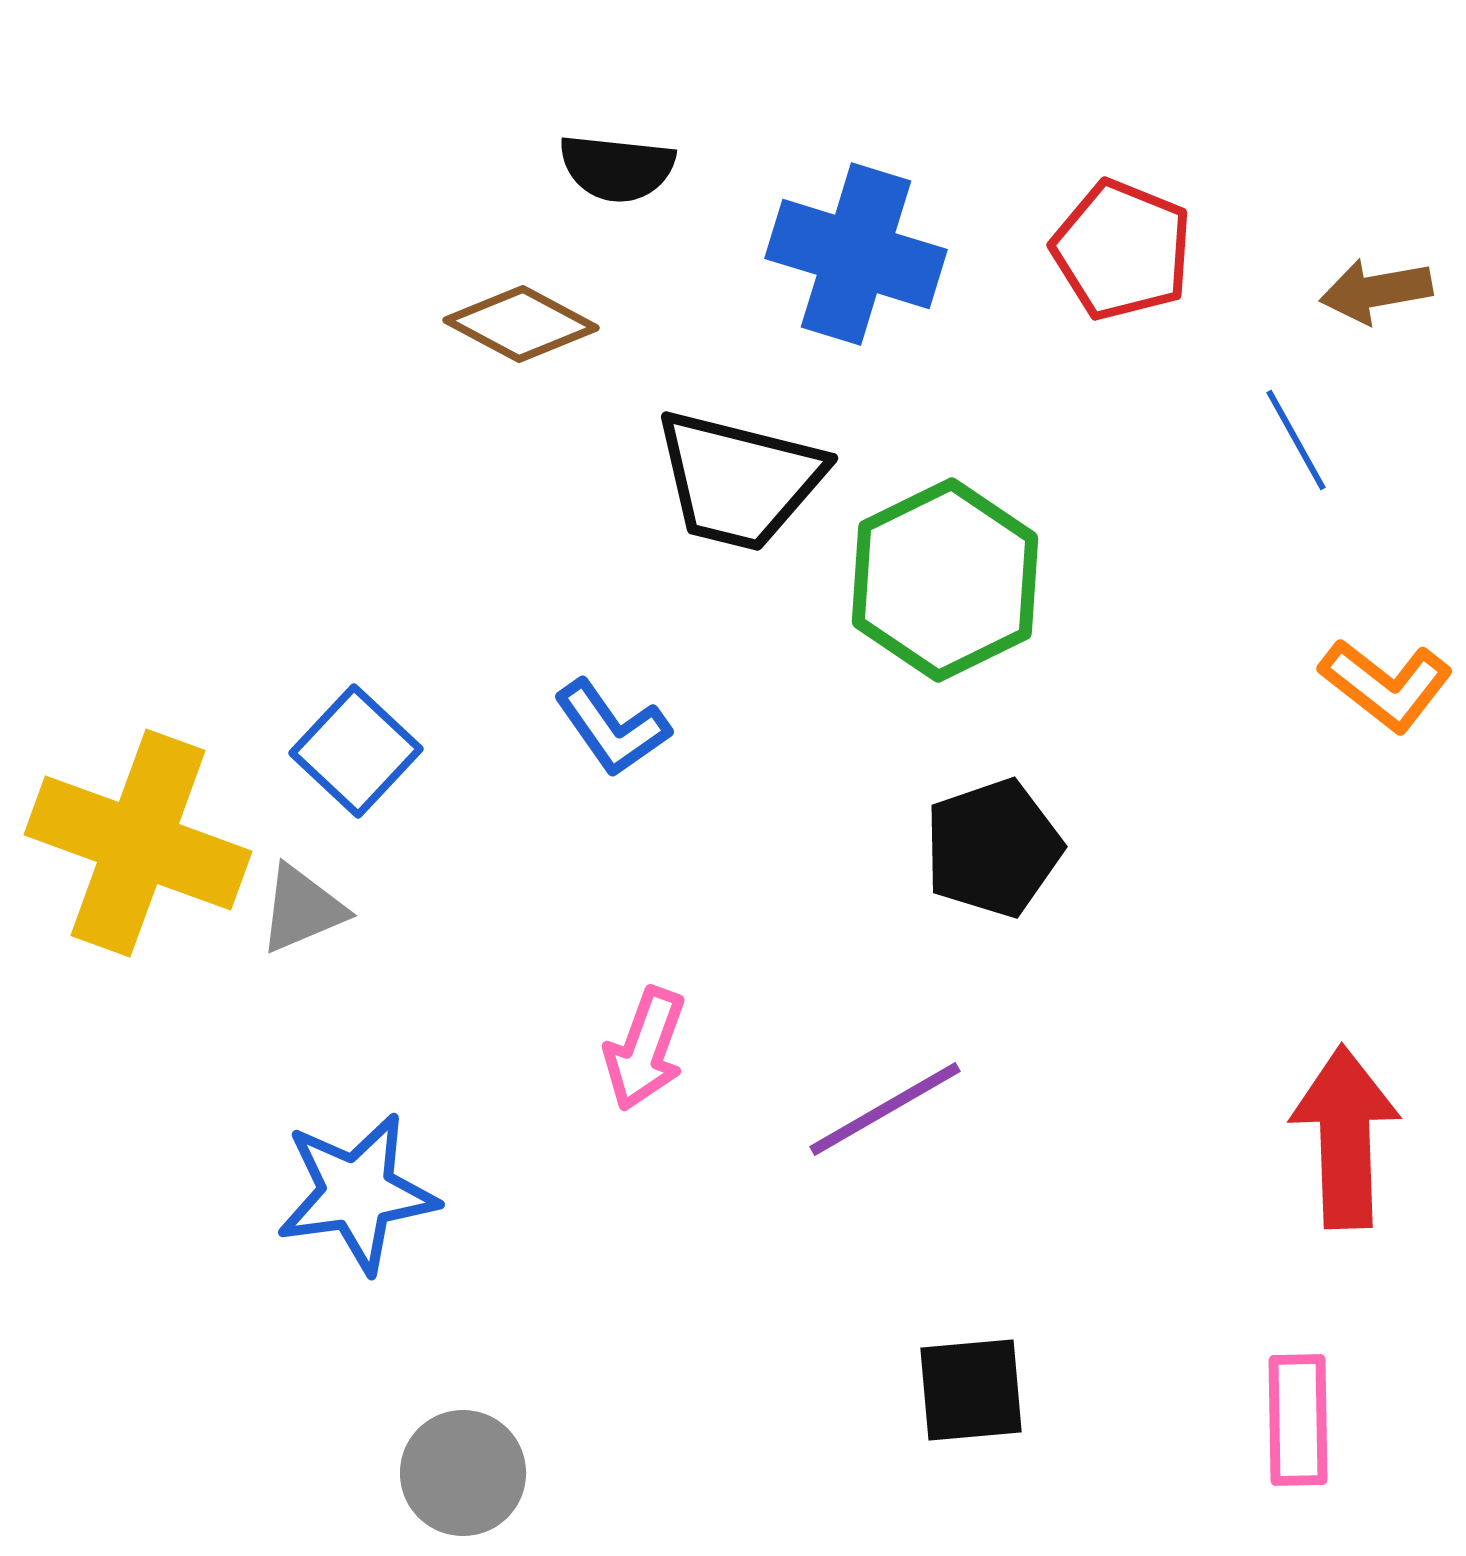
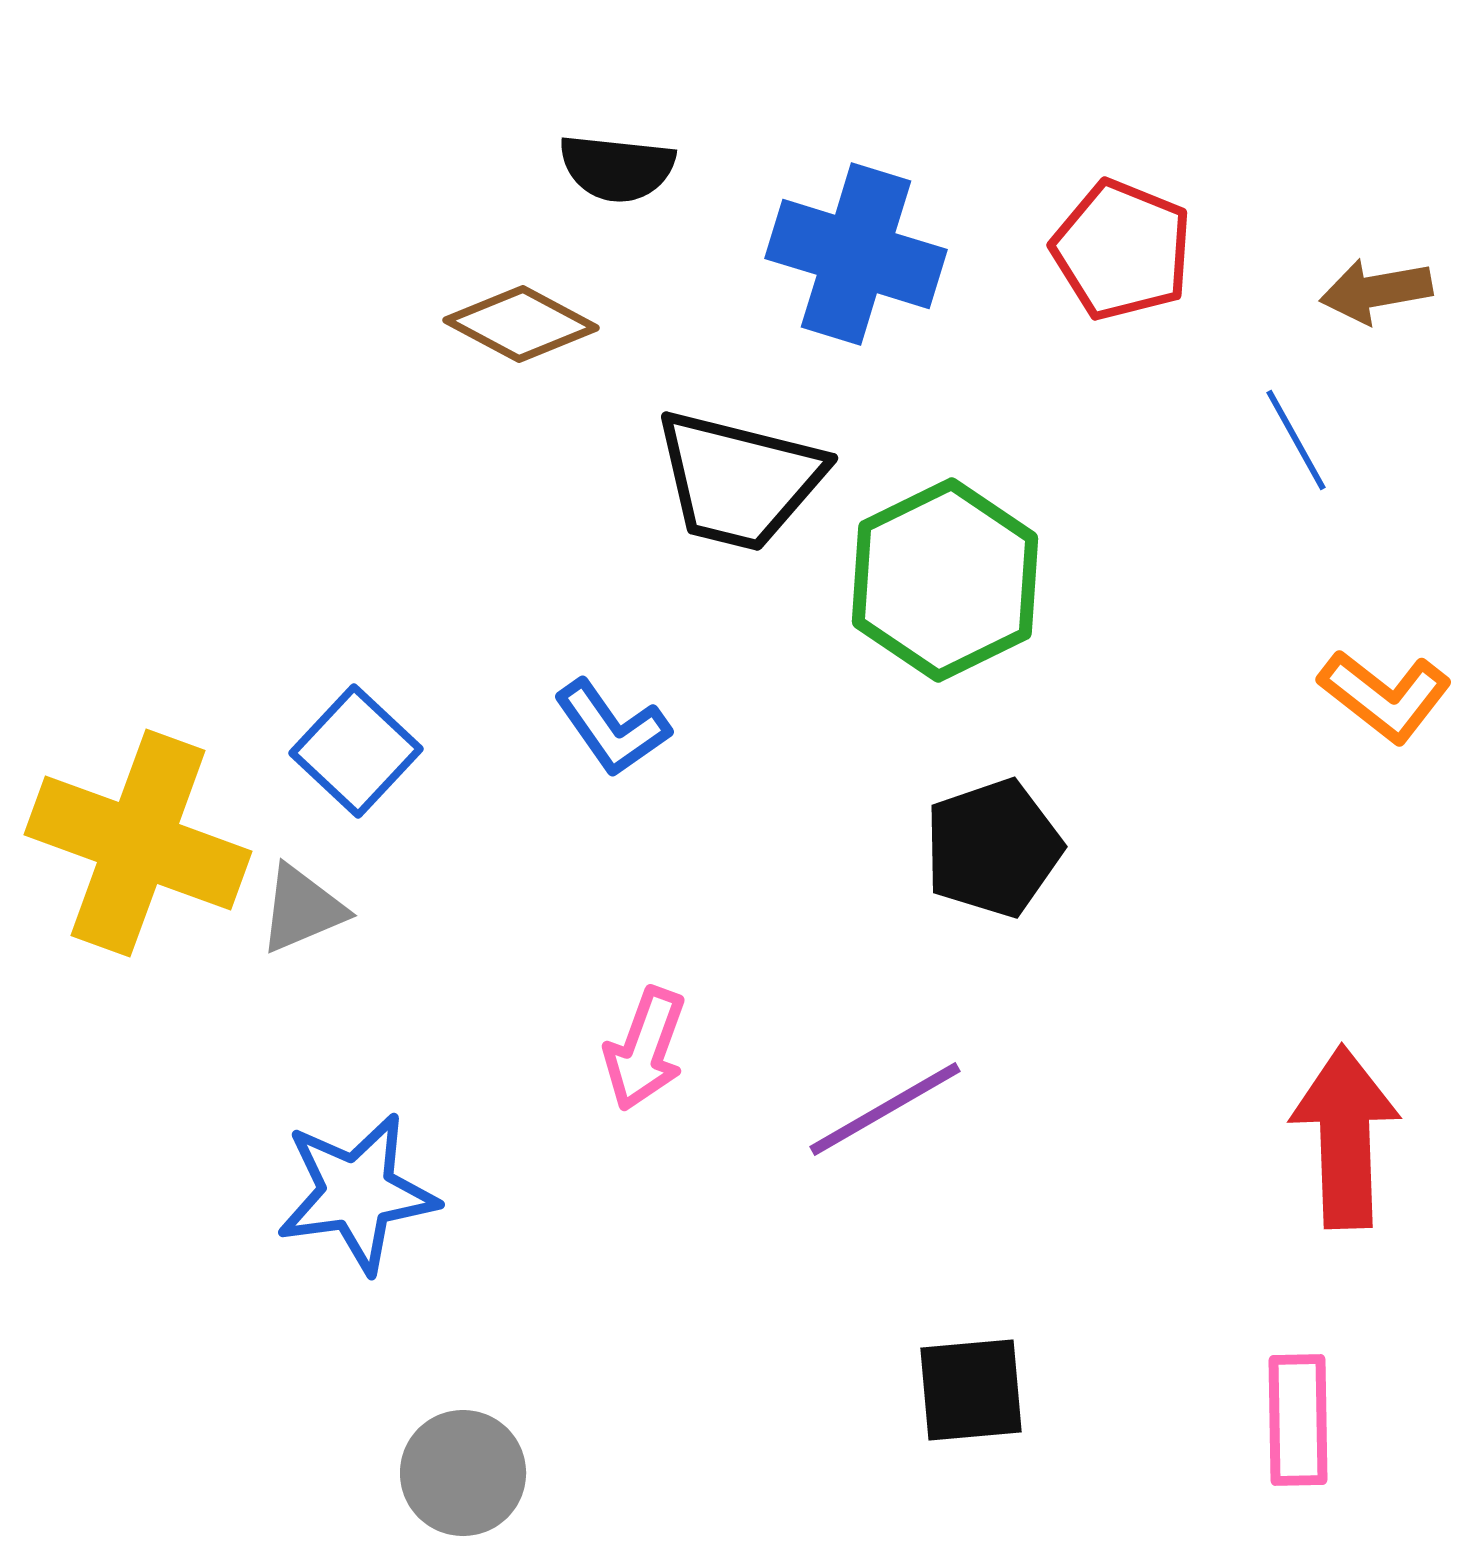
orange L-shape: moved 1 px left, 11 px down
